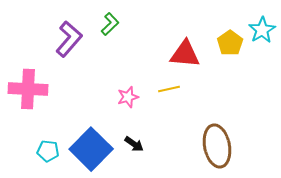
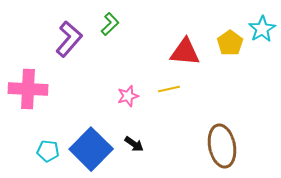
cyan star: moved 1 px up
red triangle: moved 2 px up
pink star: moved 1 px up
brown ellipse: moved 5 px right
